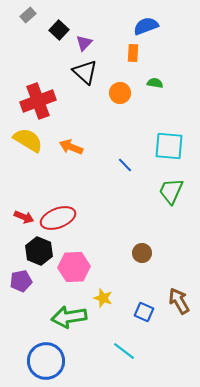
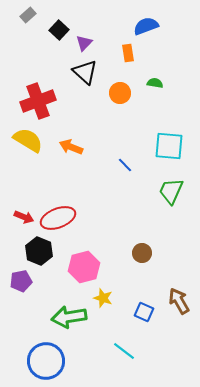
orange rectangle: moved 5 px left; rotated 12 degrees counterclockwise
pink hexagon: moved 10 px right; rotated 12 degrees counterclockwise
